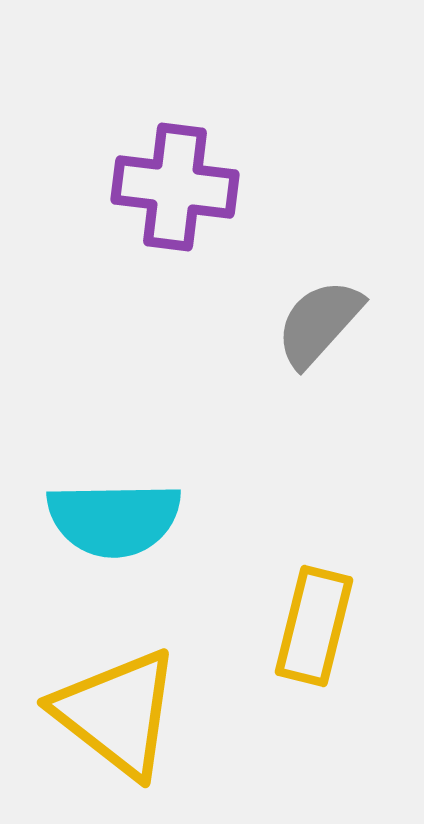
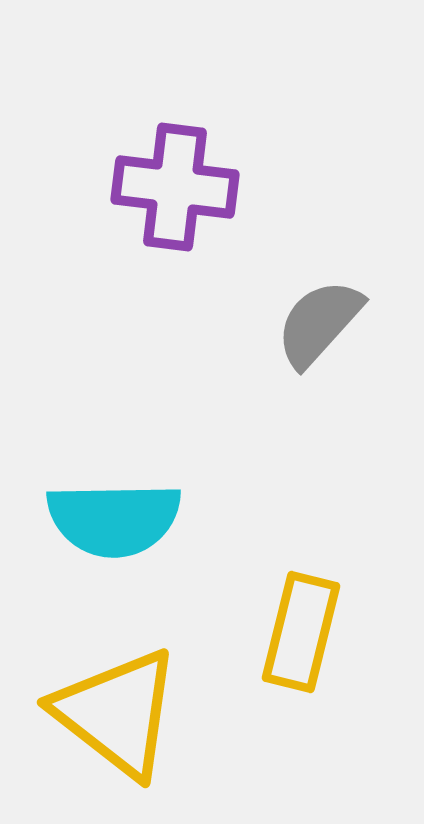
yellow rectangle: moved 13 px left, 6 px down
